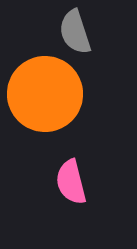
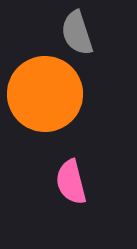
gray semicircle: moved 2 px right, 1 px down
